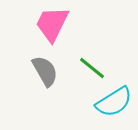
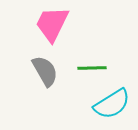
green line: rotated 40 degrees counterclockwise
cyan semicircle: moved 2 px left, 2 px down
